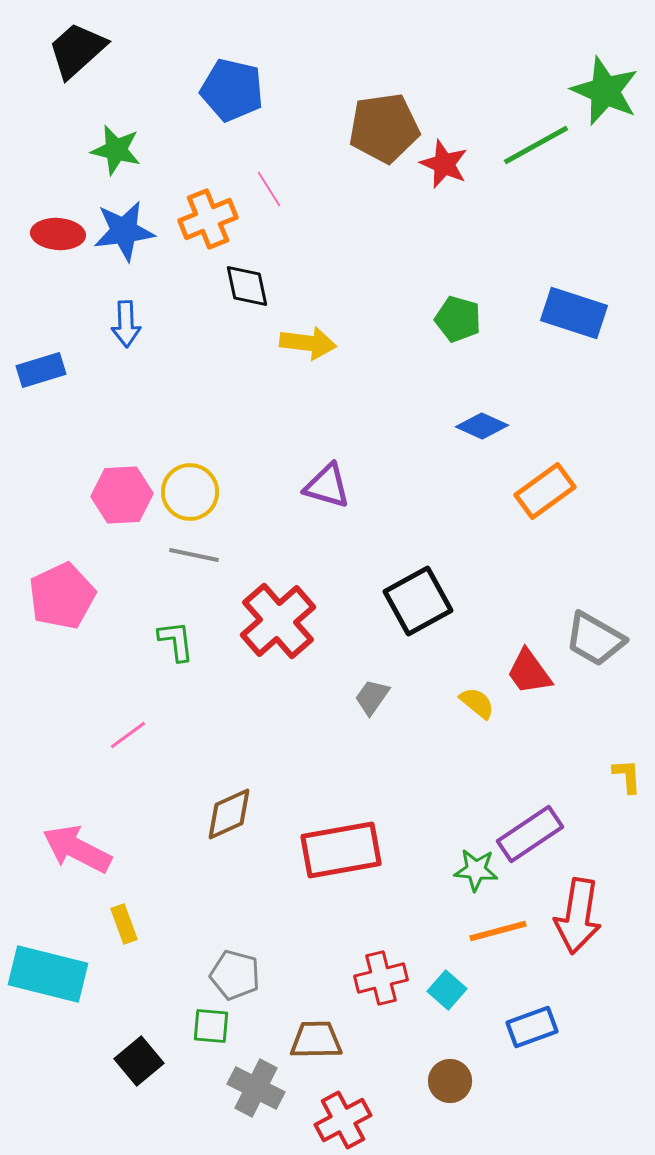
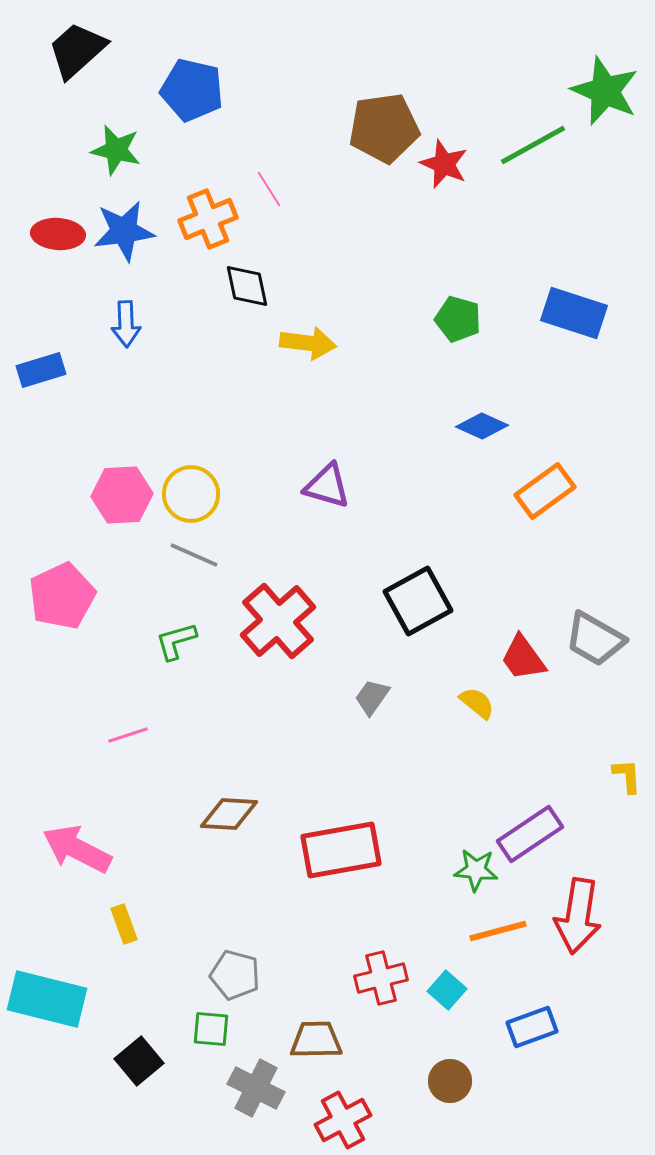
blue pentagon at (232, 90): moved 40 px left
green line at (536, 145): moved 3 px left
yellow circle at (190, 492): moved 1 px right, 2 px down
gray line at (194, 555): rotated 12 degrees clockwise
green L-shape at (176, 641): rotated 99 degrees counterclockwise
red trapezoid at (529, 672): moved 6 px left, 14 px up
pink line at (128, 735): rotated 18 degrees clockwise
brown diamond at (229, 814): rotated 28 degrees clockwise
cyan rectangle at (48, 974): moved 1 px left, 25 px down
green square at (211, 1026): moved 3 px down
